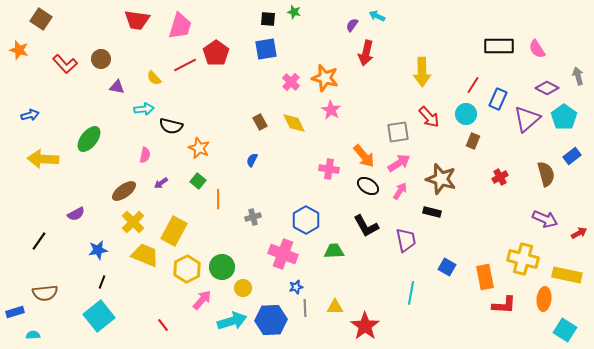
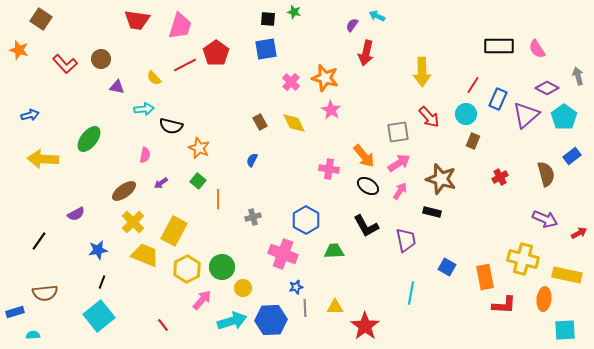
purple triangle at (527, 119): moved 1 px left, 4 px up
cyan square at (565, 330): rotated 35 degrees counterclockwise
